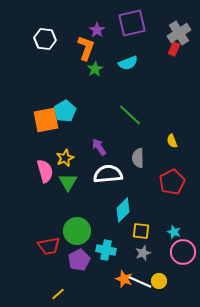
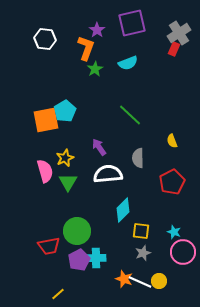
cyan cross: moved 10 px left, 8 px down; rotated 12 degrees counterclockwise
